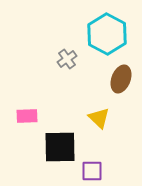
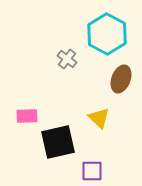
gray cross: rotated 18 degrees counterclockwise
black square: moved 2 px left, 5 px up; rotated 12 degrees counterclockwise
